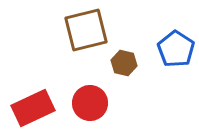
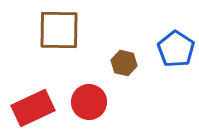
brown square: moved 27 px left; rotated 15 degrees clockwise
red circle: moved 1 px left, 1 px up
